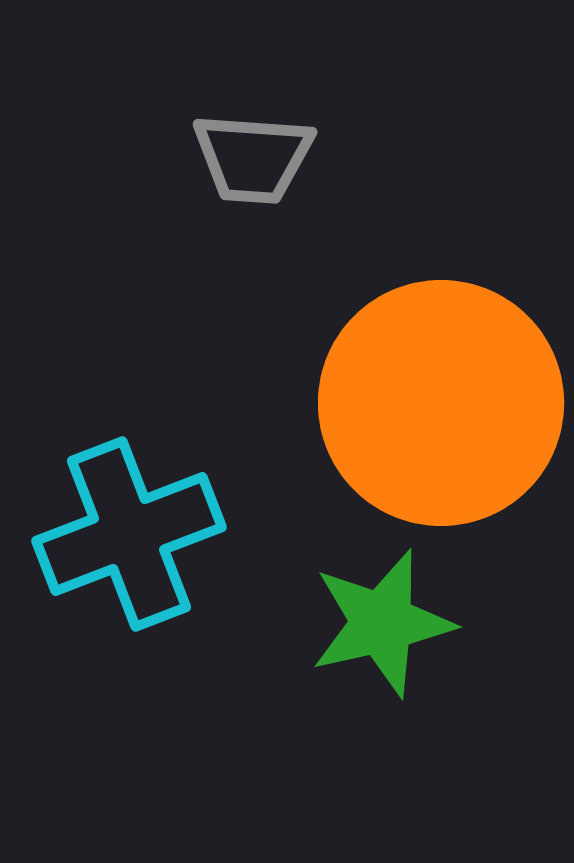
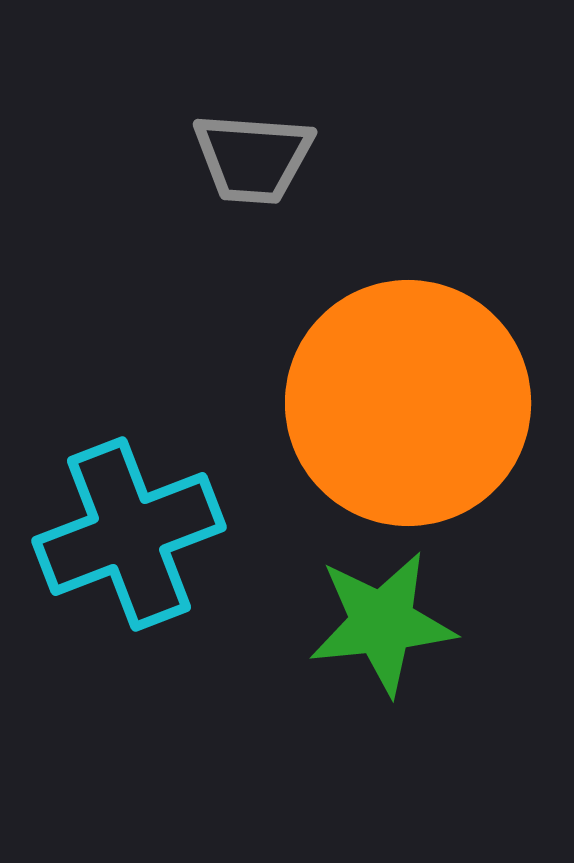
orange circle: moved 33 px left
green star: rotated 7 degrees clockwise
